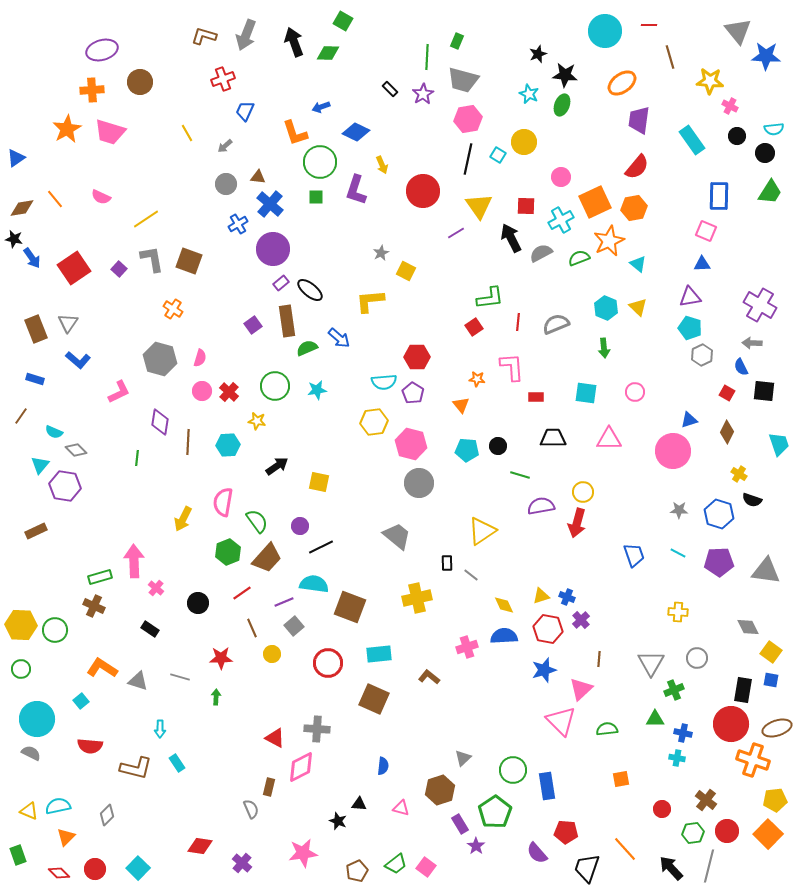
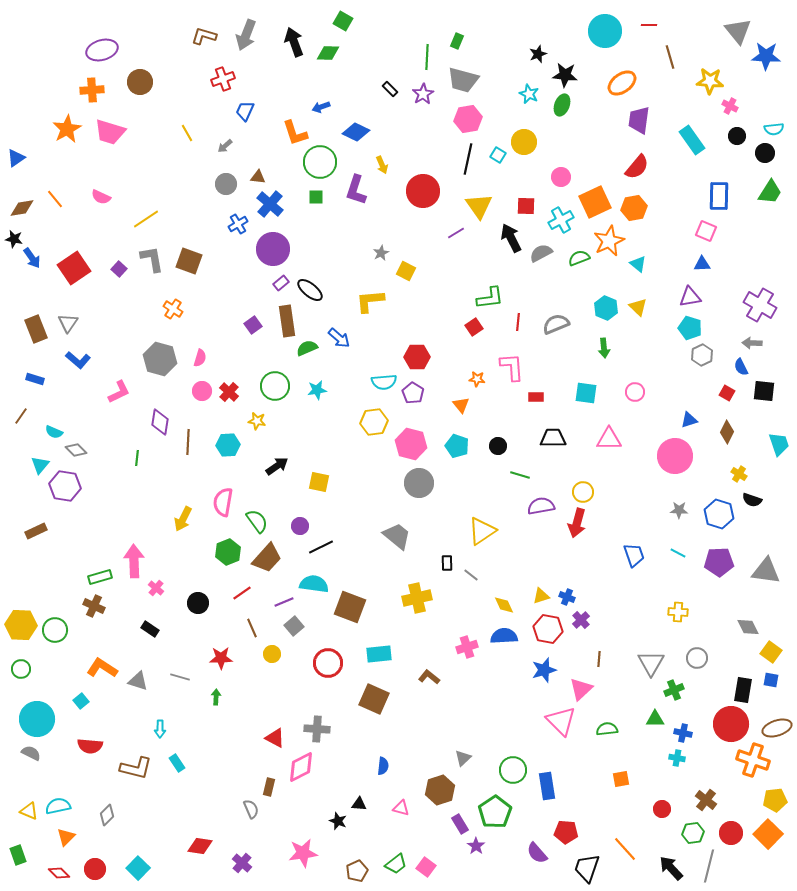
cyan pentagon at (467, 450): moved 10 px left, 4 px up; rotated 15 degrees clockwise
pink circle at (673, 451): moved 2 px right, 5 px down
red circle at (727, 831): moved 4 px right, 2 px down
